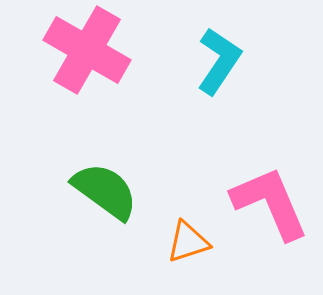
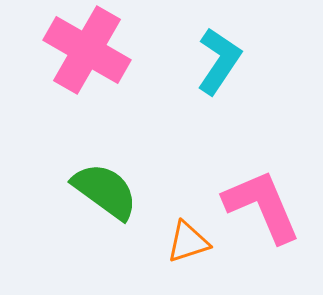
pink L-shape: moved 8 px left, 3 px down
